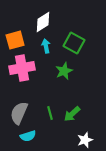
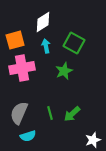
white star: moved 8 px right
